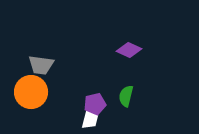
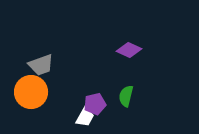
gray trapezoid: rotated 28 degrees counterclockwise
white trapezoid: moved 5 px left, 2 px up; rotated 15 degrees clockwise
